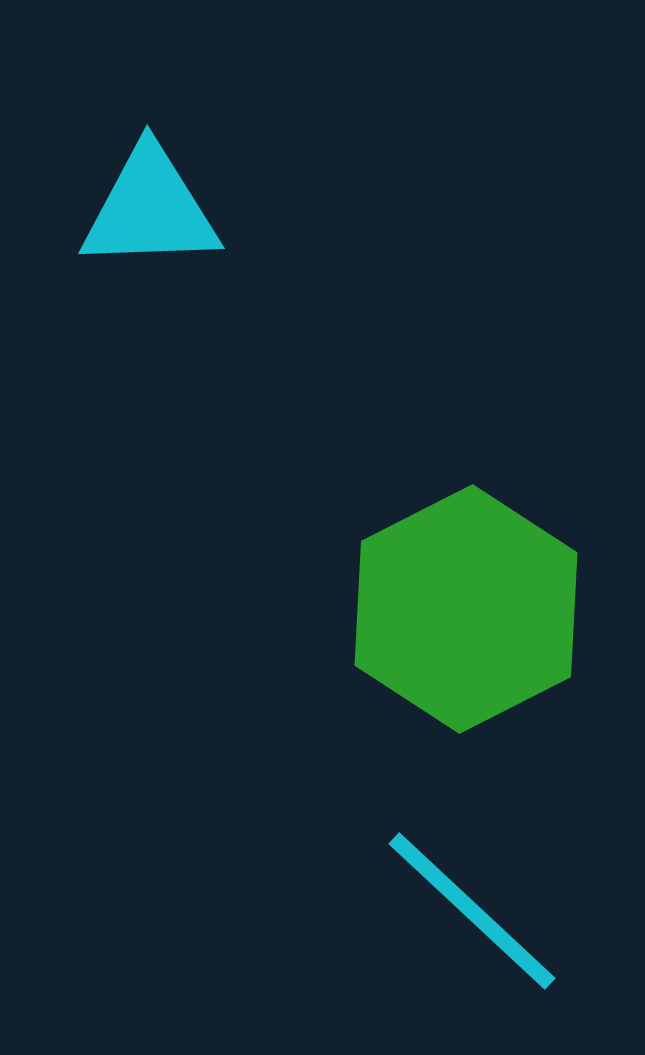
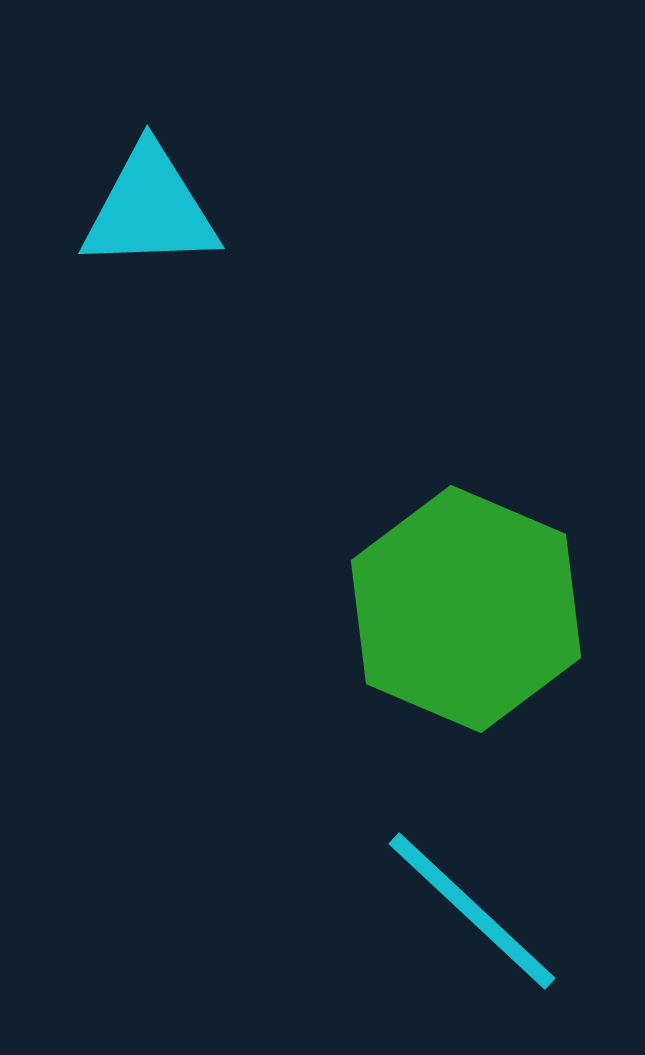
green hexagon: rotated 10 degrees counterclockwise
